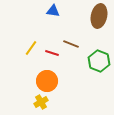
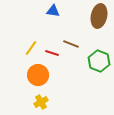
orange circle: moved 9 px left, 6 px up
